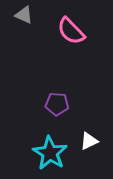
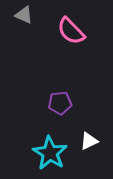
purple pentagon: moved 3 px right, 1 px up; rotated 10 degrees counterclockwise
